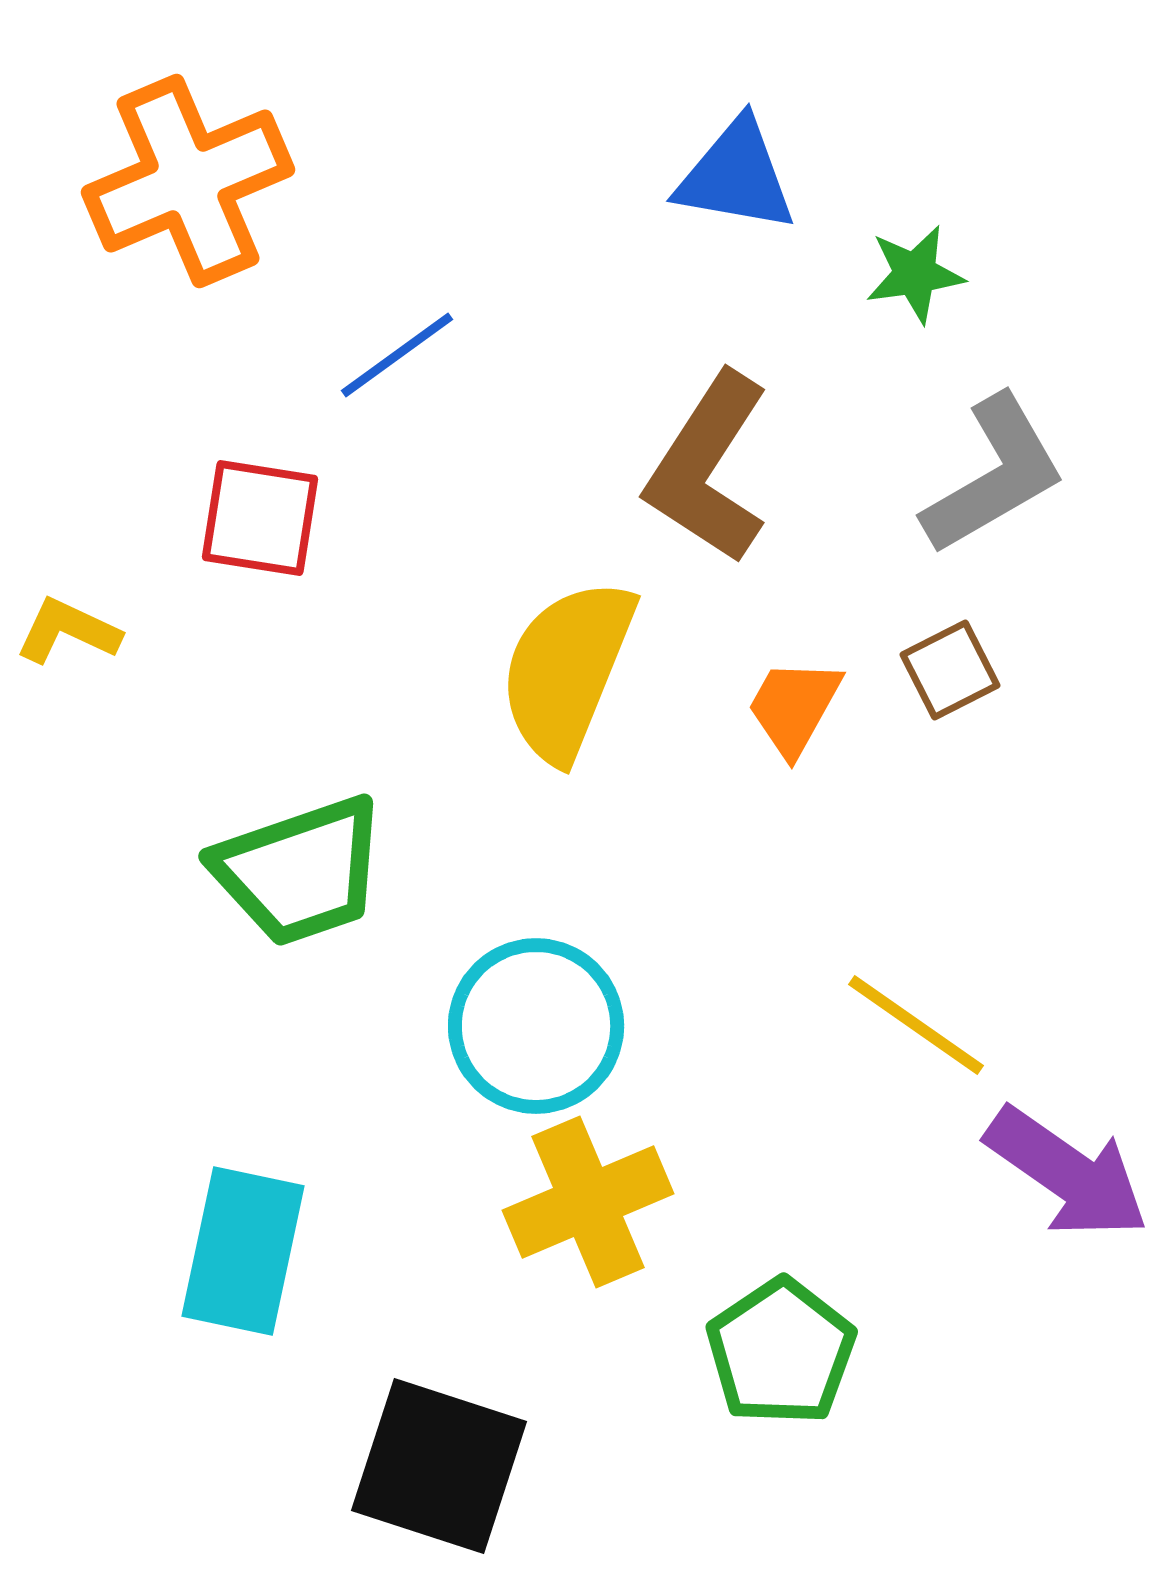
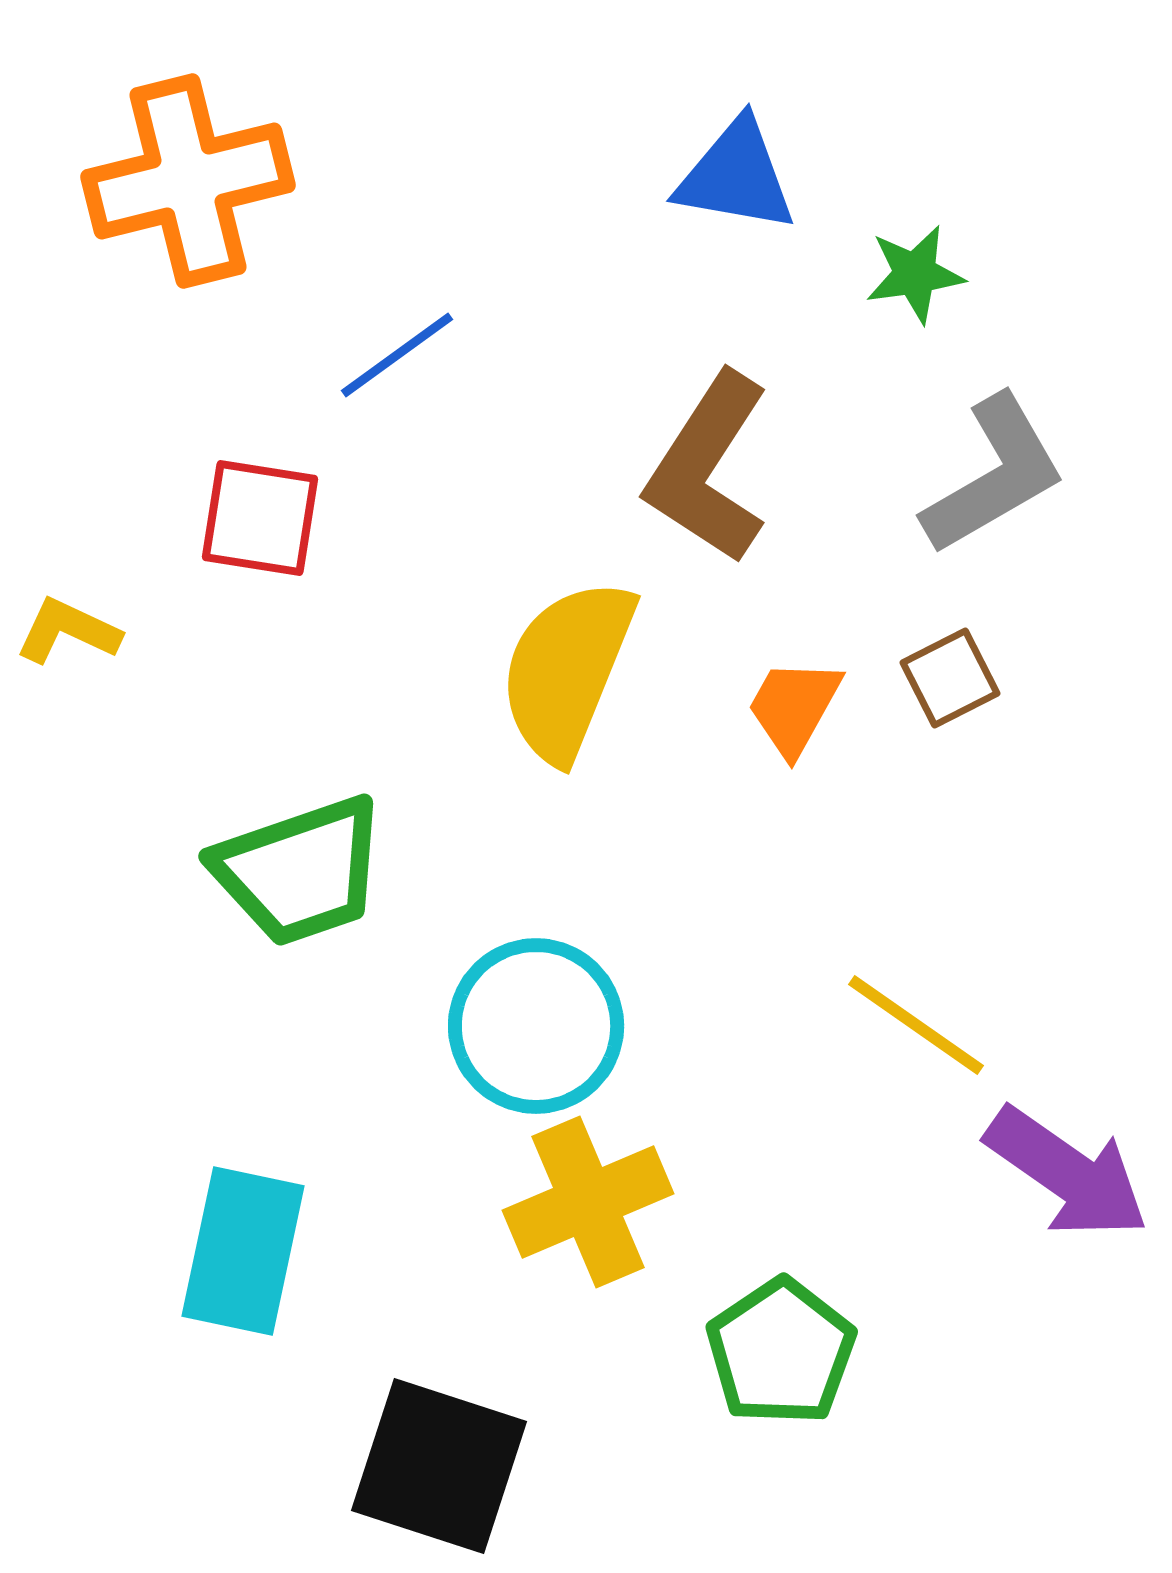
orange cross: rotated 9 degrees clockwise
brown square: moved 8 px down
